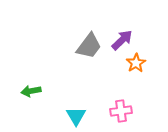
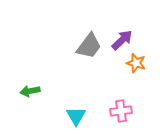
orange star: rotated 24 degrees counterclockwise
green arrow: moved 1 px left
